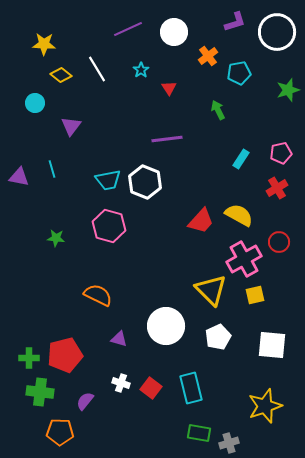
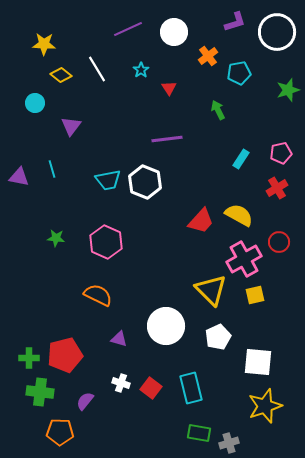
pink hexagon at (109, 226): moved 3 px left, 16 px down; rotated 8 degrees clockwise
white square at (272, 345): moved 14 px left, 17 px down
